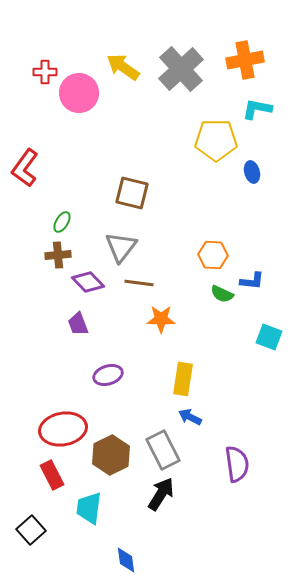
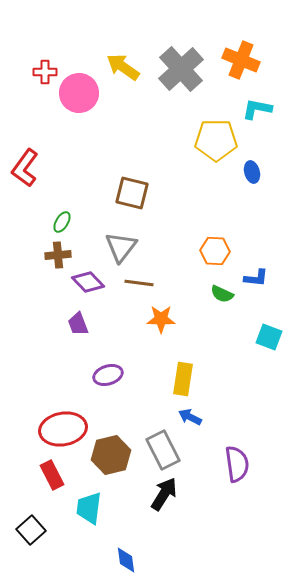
orange cross: moved 4 px left; rotated 33 degrees clockwise
orange hexagon: moved 2 px right, 4 px up
blue L-shape: moved 4 px right, 3 px up
brown hexagon: rotated 12 degrees clockwise
black arrow: moved 3 px right
